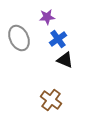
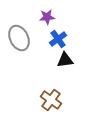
black triangle: rotated 30 degrees counterclockwise
